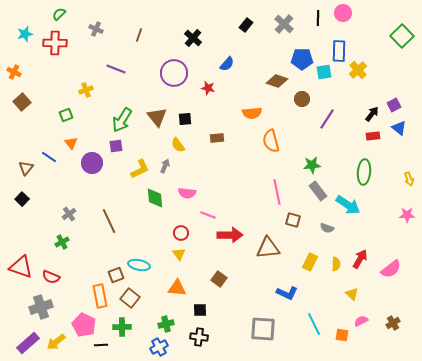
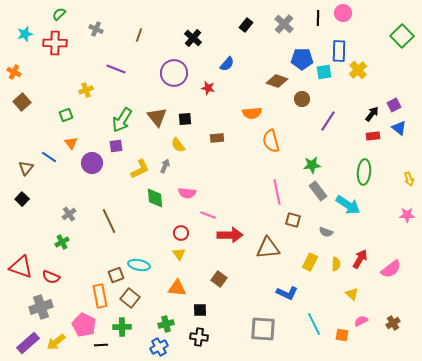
purple line at (327, 119): moved 1 px right, 2 px down
gray semicircle at (327, 228): moved 1 px left, 4 px down
